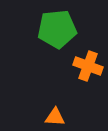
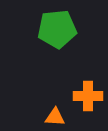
orange cross: moved 30 px down; rotated 20 degrees counterclockwise
